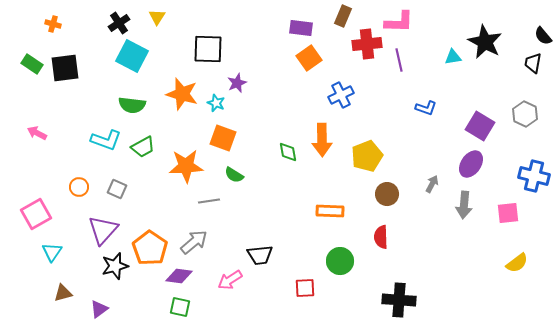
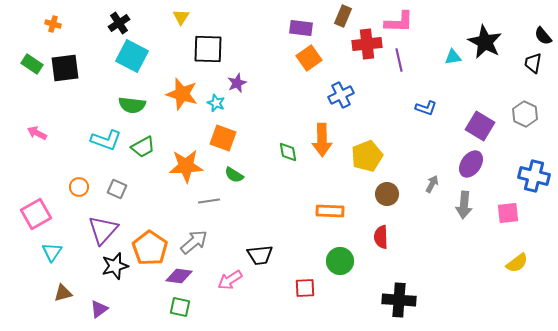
yellow triangle at (157, 17): moved 24 px right
